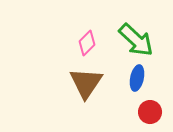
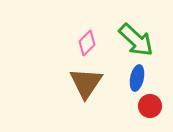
red circle: moved 6 px up
